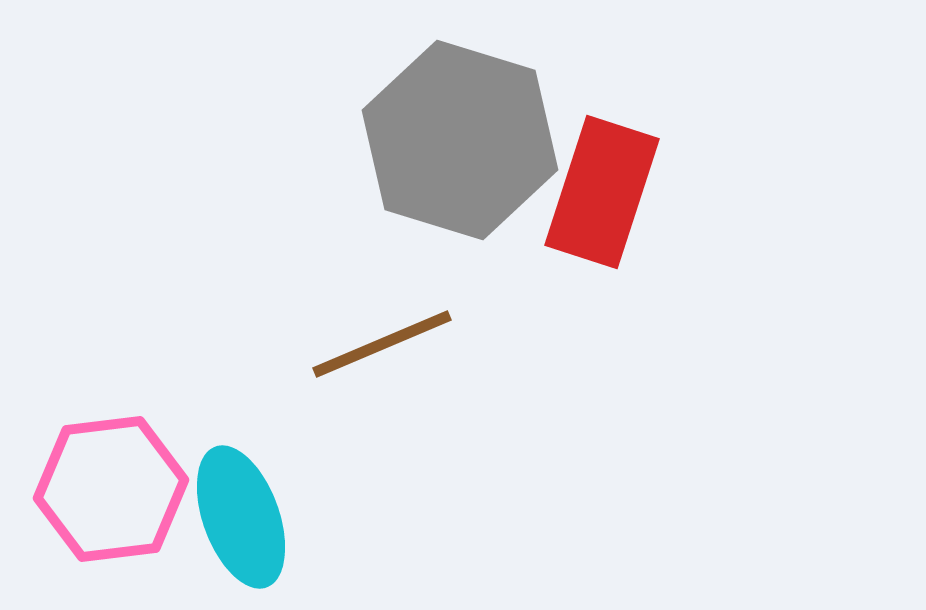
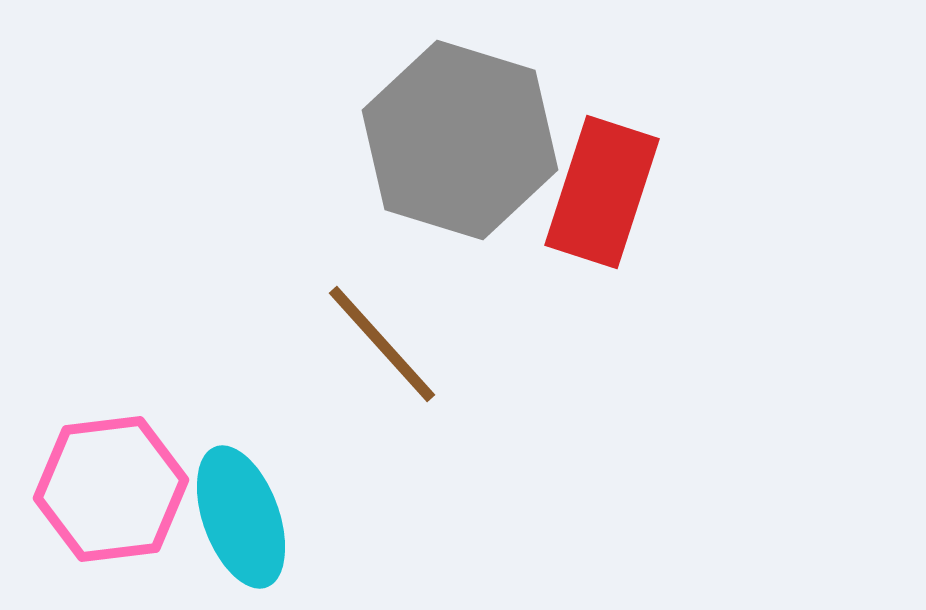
brown line: rotated 71 degrees clockwise
